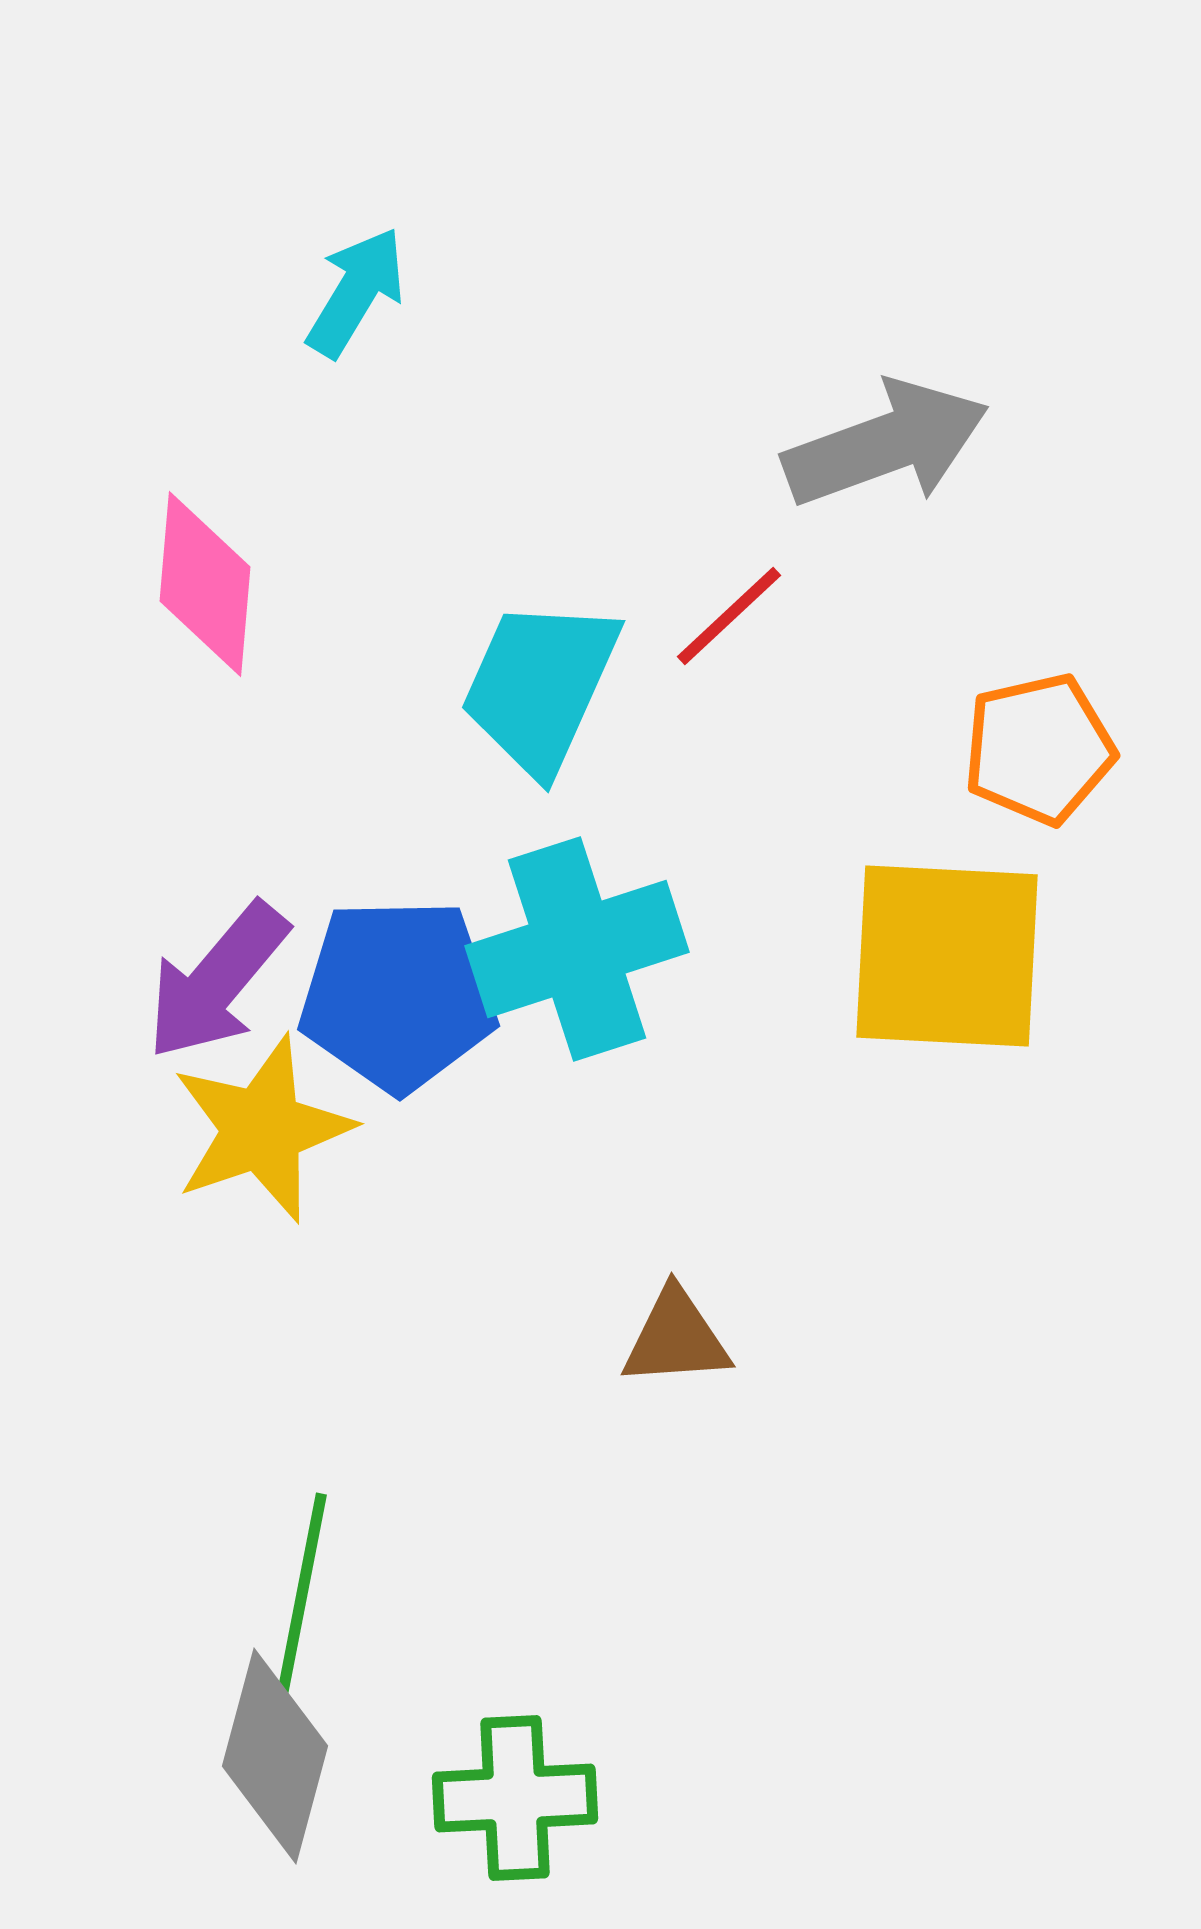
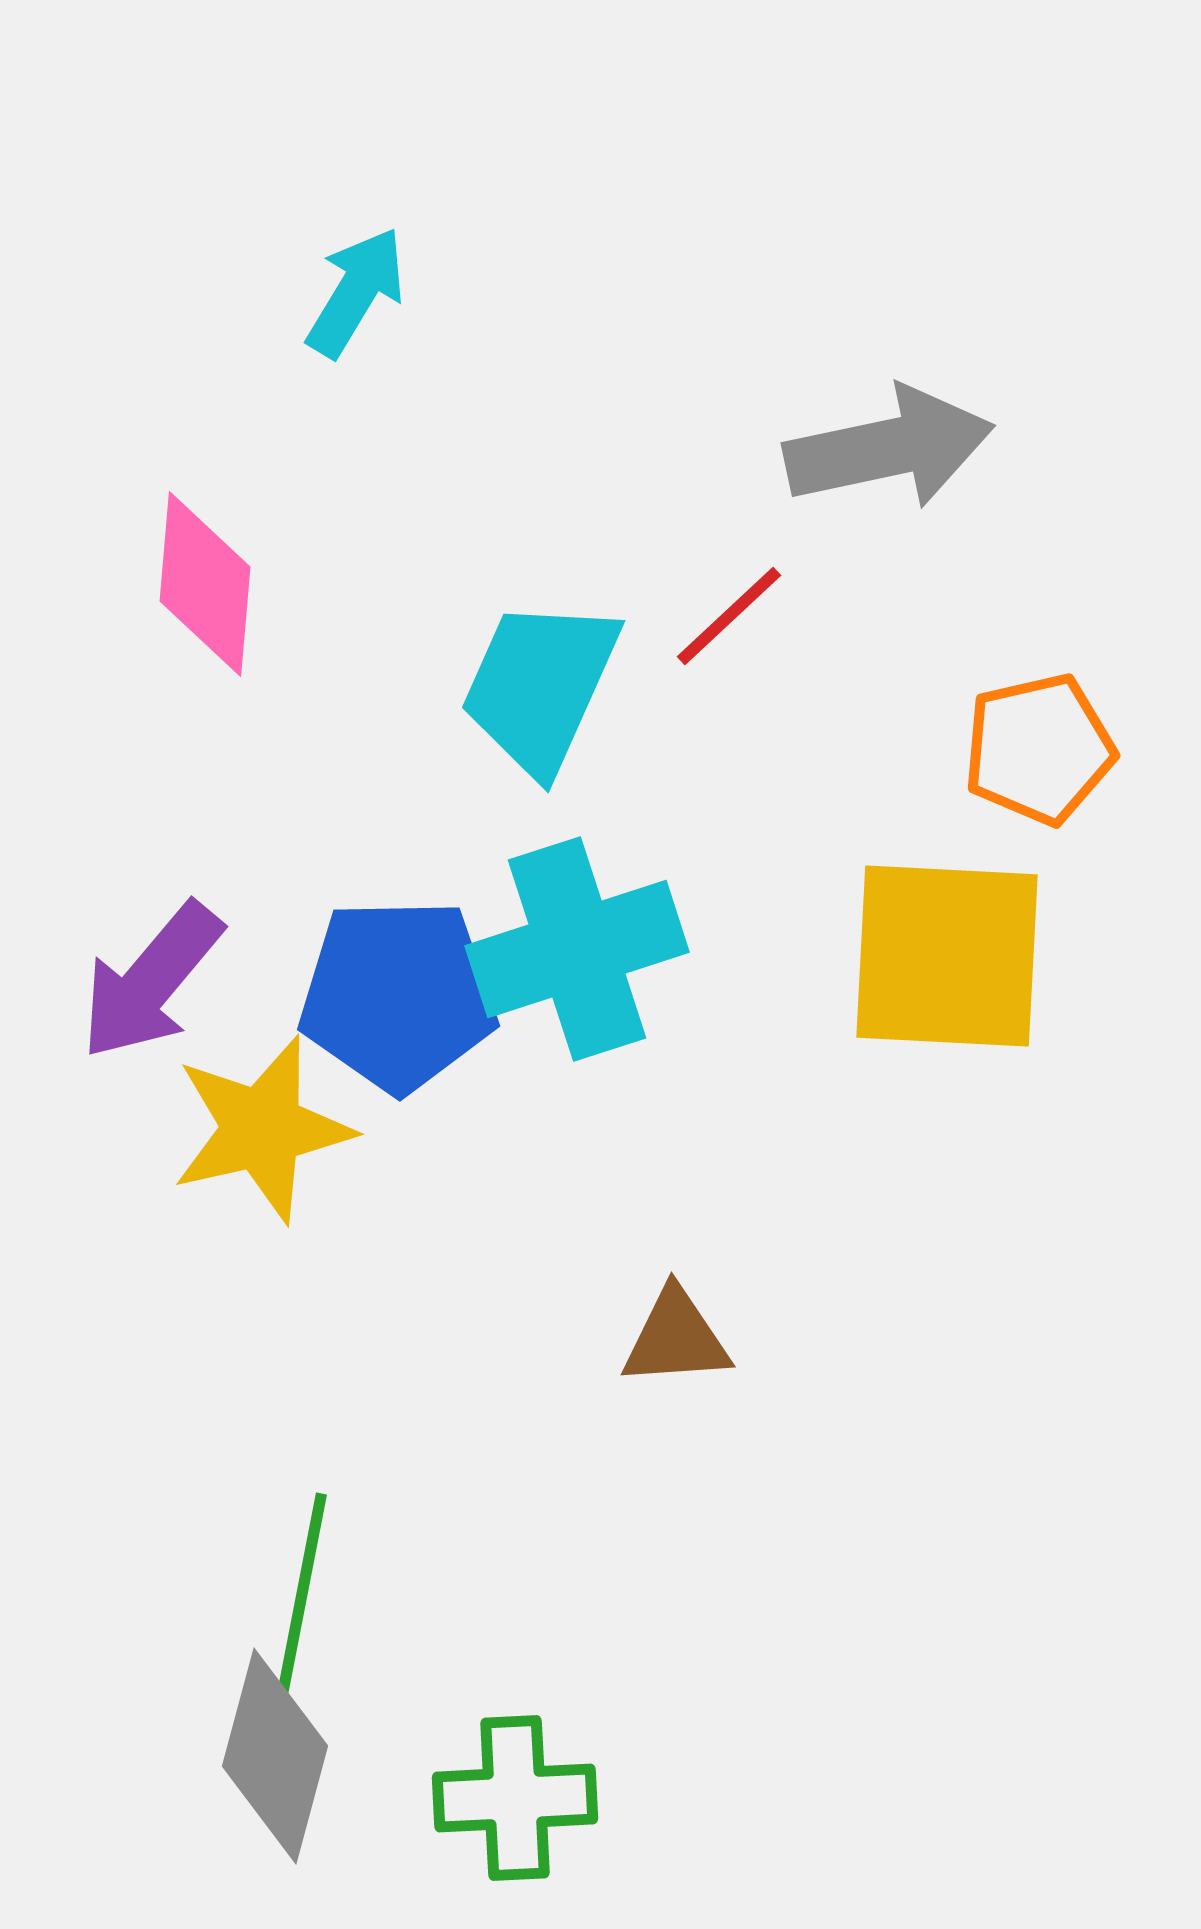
gray arrow: moved 3 px right, 4 px down; rotated 8 degrees clockwise
purple arrow: moved 66 px left
yellow star: rotated 6 degrees clockwise
